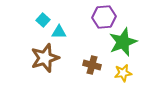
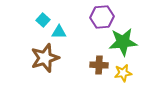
purple hexagon: moved 2 px left
green star: rotated 16 degrees clockwise
brown cross: moved 7 px right; rotated 12 degrees counterclockwise
